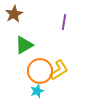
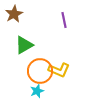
purple line: moved 2 px up; rotated 21 degrees counterclockwise
yellow L-shape: rotated 55 degrees clockwise
